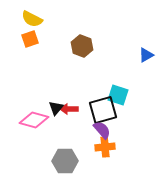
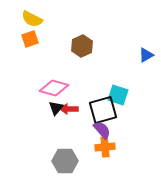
brown hexagon: rotated 15 degrees clockwise
pink diamond: moved 20 px right, 32 px up
